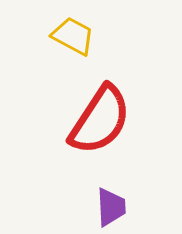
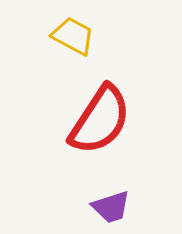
purple trapezoid: rotated 75 degrees clockwise
